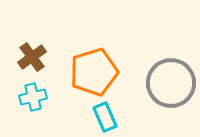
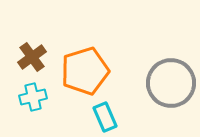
orange pentagon: moved 9 px left, 1 px up
